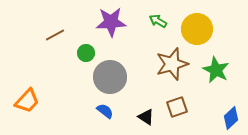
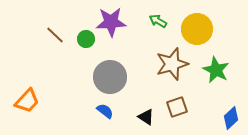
brown line: rotated 72 degrees clockwise
green circle: moved 14 px up
